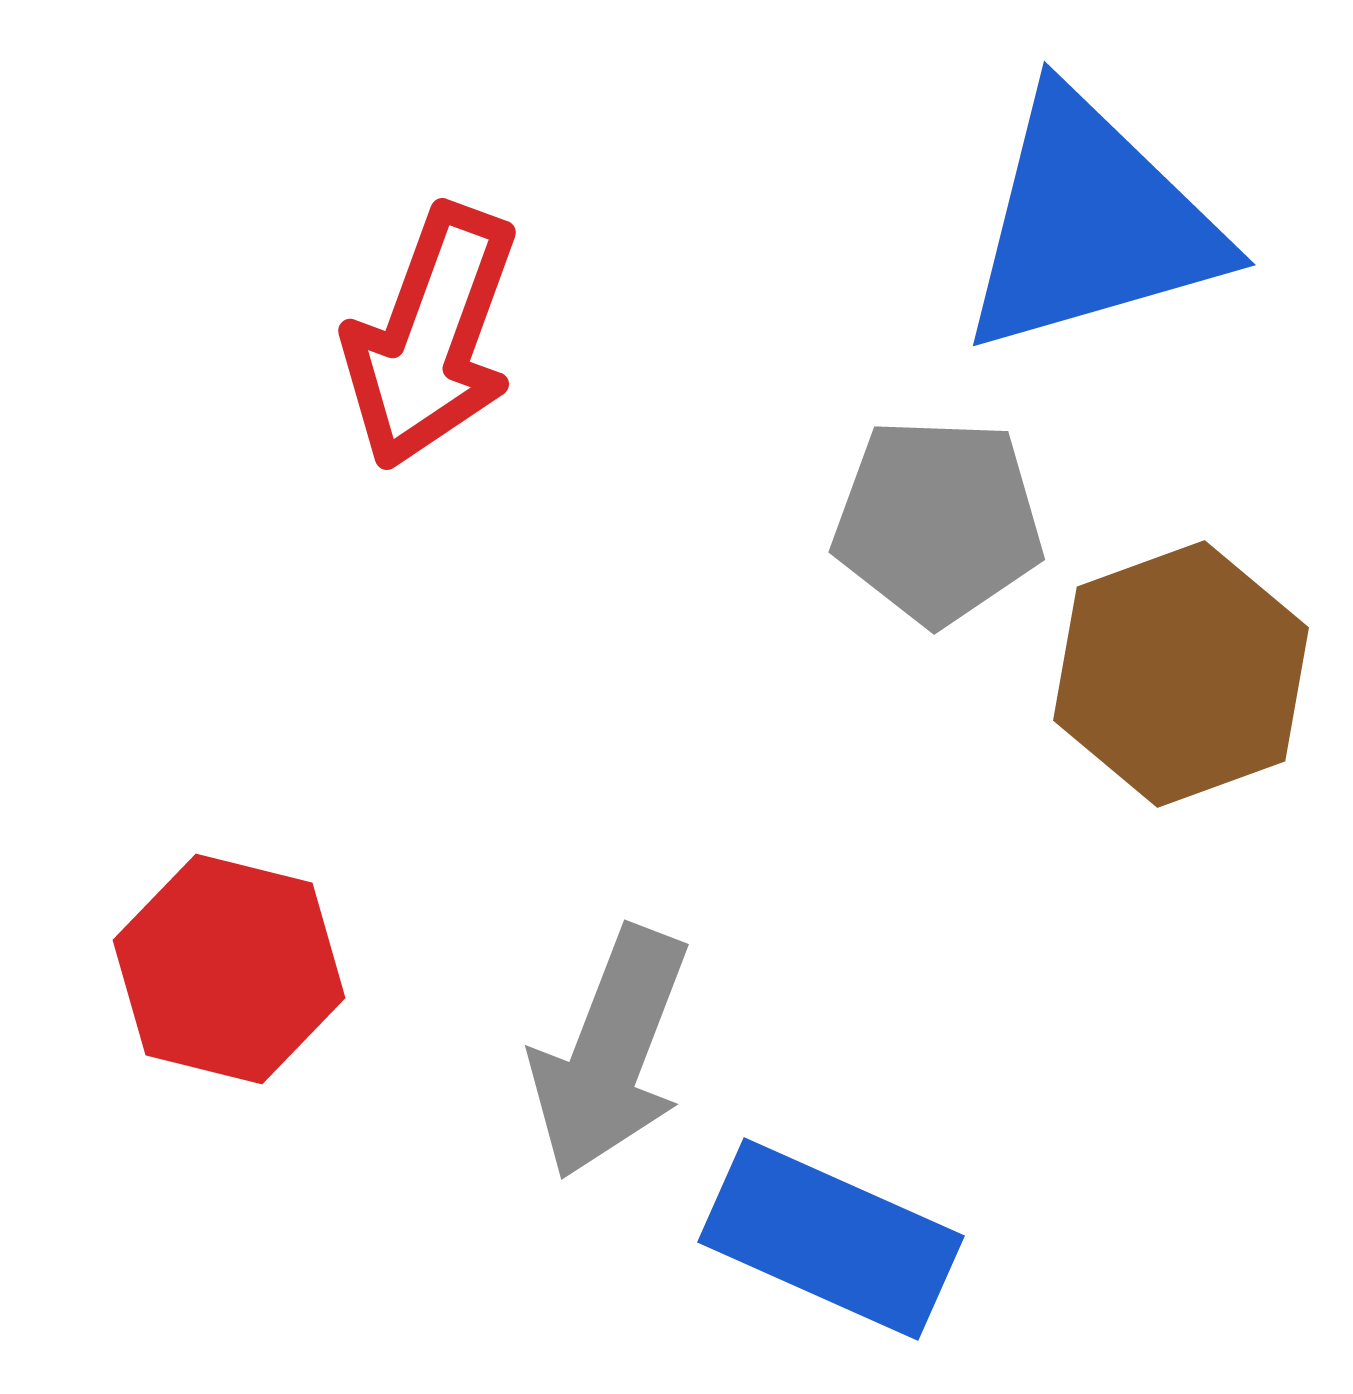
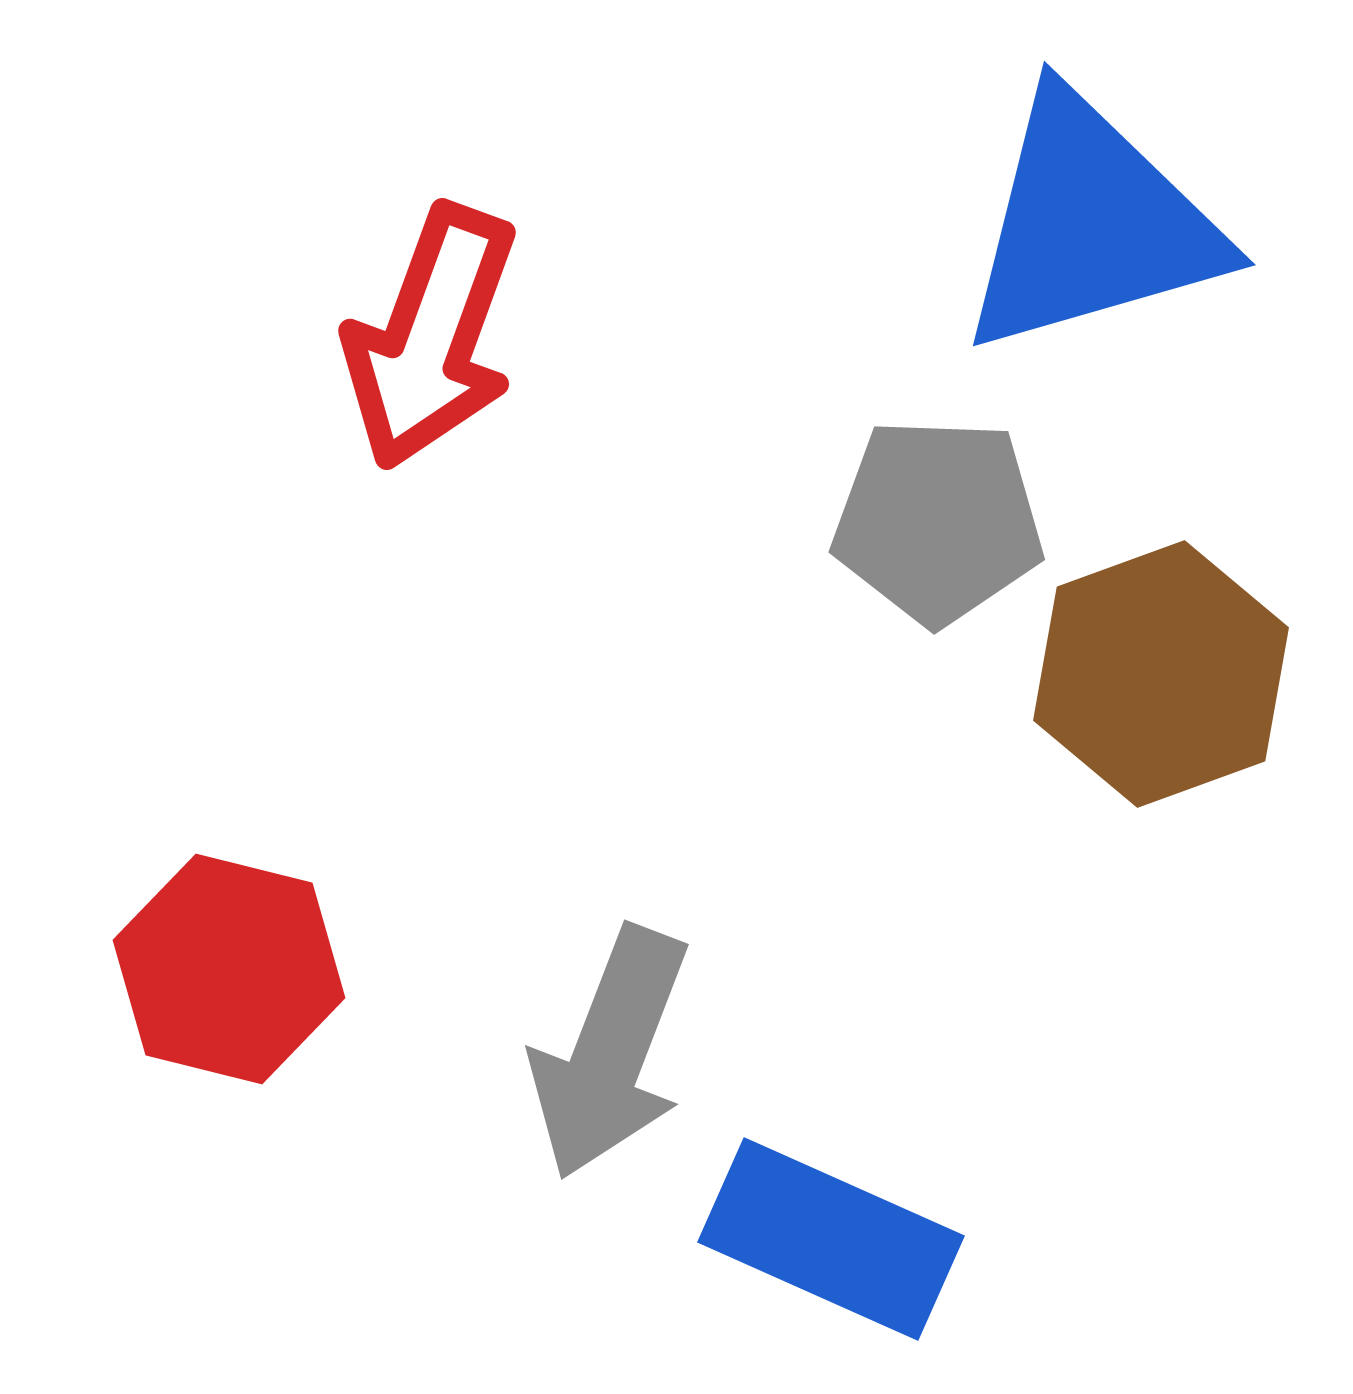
brown hexagon: moved 20 px left
